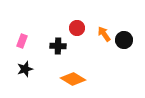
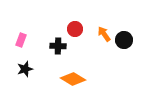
red circle: moved 2 px left, 1 px down
pink rectangle: moved 1 px left, 1 px up
